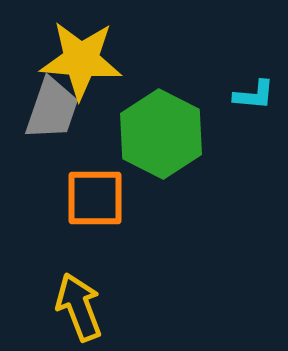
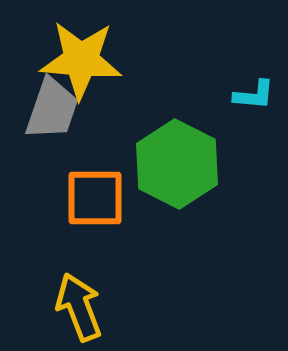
green hexagon: moved 16 px right, 30 px down
